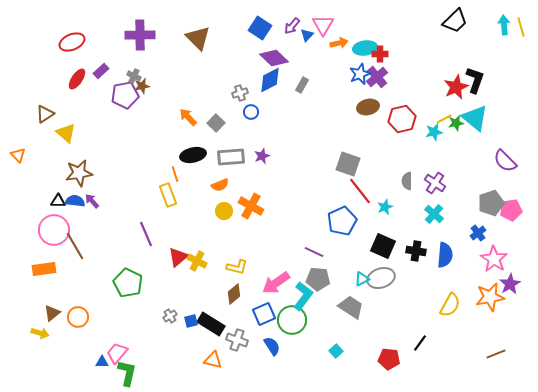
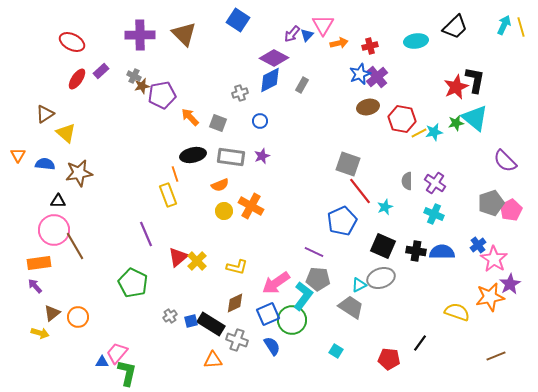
black trapezoid at (455, 21): moved 6 px down
cyan arrow at (504, 25): rotated 30 degrees clockwise
purple arrow at (292, 26): moved 8 px down
blue square at (260, 28): moved 22 px left, 8 px up
brown triangle at (198, 38): moved 14 px left, 4 px up
red ellipse at (72, 42): rotated 50 degrees clockwise
cyan ellipse at (365, 48): moved 51 px right, 7 px up
red cross at (380, 54): moved 10 px left, 8 px up; rotated 14 degrees counterclockwise
purple diamond at (274, 58): rotated 16 degrees counterclockwise
black L-shape at (475, 80): rotated 8 degrees counterclockwise
purple pentagon at (125, 95): moved 37 px right
blue circle at (251, 112): moved 9 px right, 9 px down
orange arrow at (188, 117): moved 2 px right
red hexagon at (402, 119): rotated 24 degrees clockwise
yellow line at (444, 119): moved 25 px left, 14 px down
gray square at (216, 123): moved 2 px right; rotated 24 degrees counterclockwise
orange triangle at (18, 155): rotated 14 degrees clockwise
gray rectangle at (231, 157): rotated 12 degrees clockwise
blue semicircle at (75, 201): moved 30 px left, 37 px up
purple arrow at (92, 201): moved 57 px left, 85 px down
pink pentagon at (511, 210): rotated 20 degrees counterclockwise
cyan cross at (434, 214): rotated 18 degrees counterclockwise
blue cross at (478, 233): moved 12 px down
blue semicircle at (445, 255): moved 3 px left, 3 px up; rotated 95 degrees counterclockwise
yellow cross at (197, 261): rotated 18 degrees clockwise
orange rectangle at (44, 269): moved 5 px left, 6 px up
cyan triangle at (362, 279): moved 3 px left, 6 px down
green pentagon at (128, 283): moved 5 px right
brown diamond at (234, 294): moved 1 px right, 9 px down; rotated 15 degrees clockwise
yellow semicircle at (450, 305): moved 7 px right, 7 px down; rotated 100 degrees counterclockwise
blue square at (264, 314): moved 4 px right
cyan square at (336, 351): rotated 16 degrees counterclockwise
brown line at (496, 354): moved 2 px down
orange triangle at (213, 360): rotated 18 degrees counterclockwise
